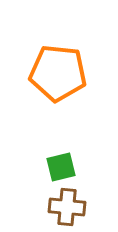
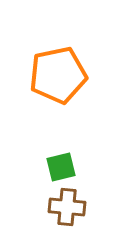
orange pentagon: moved 2 px down; rotated 18 degrees counterclockwise
